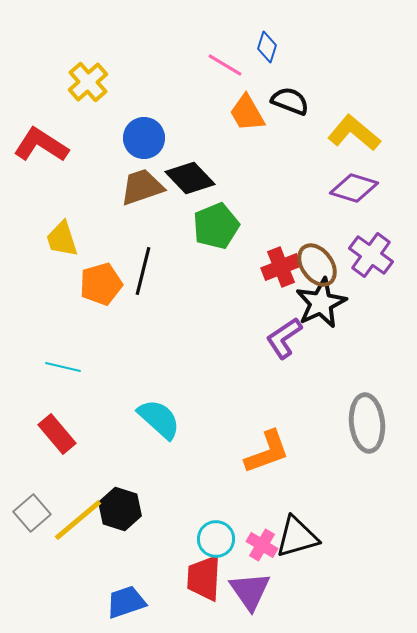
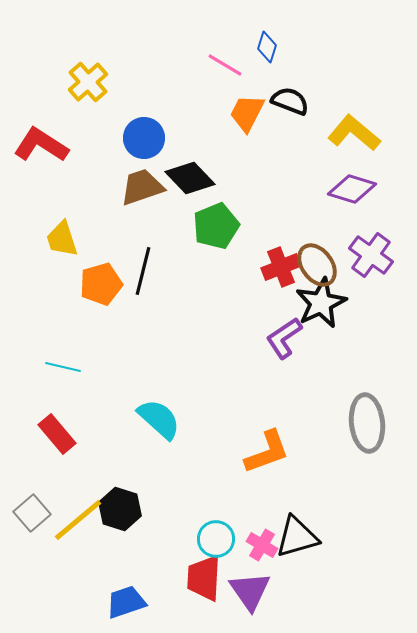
orange trapezoid: rotated 57 degrees clockwise
purple diamond: moved 2 px left, 1 px down
